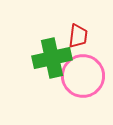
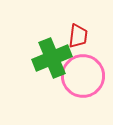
green cross: rotated 9 degrees counterclockwise
